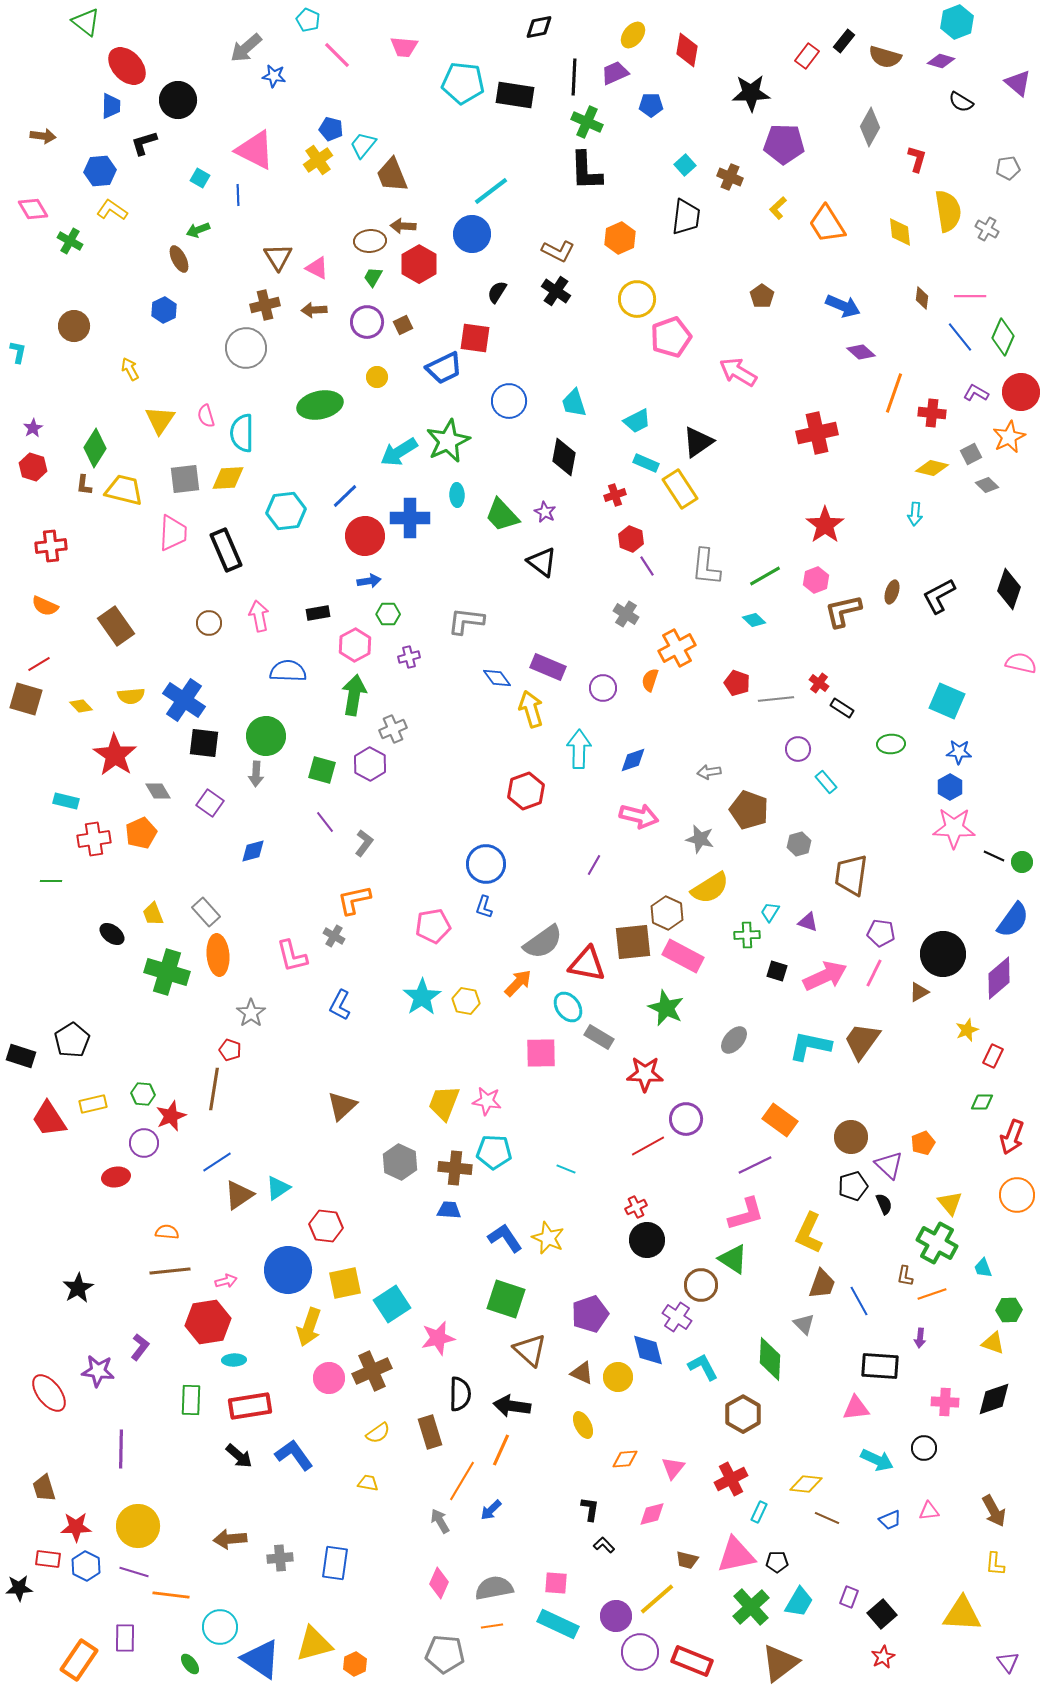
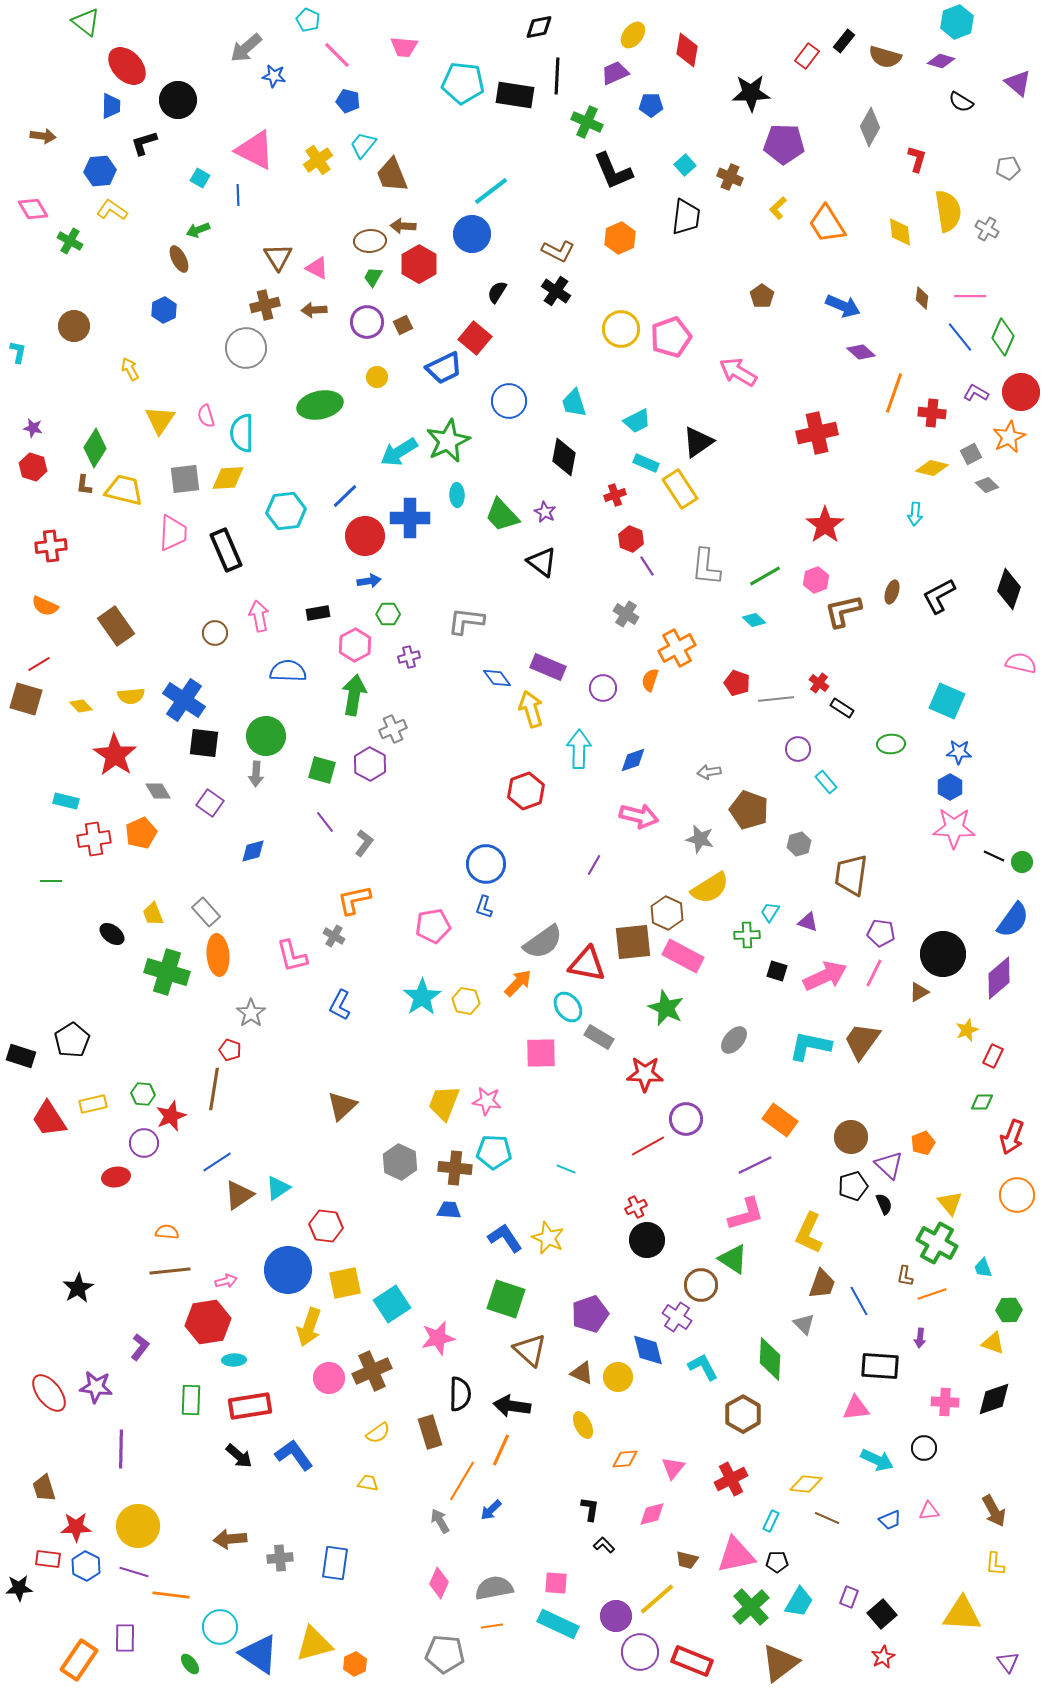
black line at (574, 77): moved 17 px left, 1 px up
blue pentagon at (331, 129): moved 17 px right, 28 px up
black L-shape at (586, 171): moved 27 px right; rotated 21 degrees counterclockwise
yellow circle at (637, 299): moved 16 px left, 30 px down
red square at (475, 338): rotated 32 degrees clockwise
purple star at (33, 428): rotated 30 degrees counterclockwise
brown circle at (209, 623): moved 6 px right, 10 px down
purple star at (98, 1371): moved 2 px left, 16 px down
cyan rectangle at (759, 1512): moved 12 px right, 9 px down
blue triangle at (261, 1659): moved 2 px left, 5 px up
